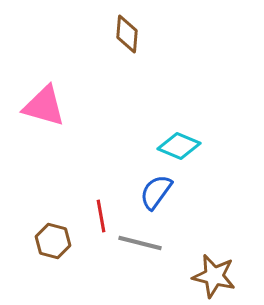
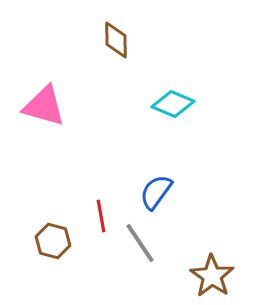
brown diamond: moved 11 px left, 6 px down; rotated 6 degrees counterclockwise
cyan diamond: moved 6 px left, 42 px up
gray line: rotated 42 degrees clockwise
brown star: moved 2 px left; rotated 21 degrees clockwise
